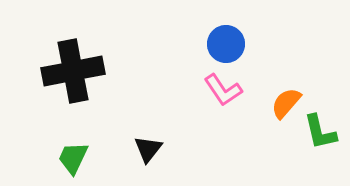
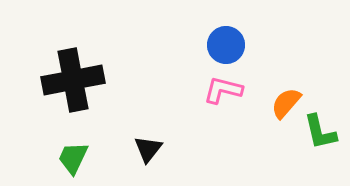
blue circle: moved 1 px down
black cross: moved 9 px down
pink L-shape: rotated 138 degrees clockwise
